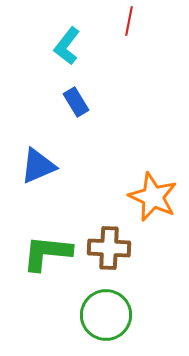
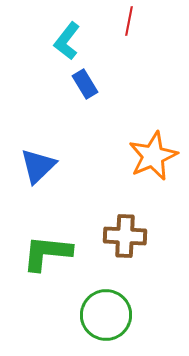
cyan L-shape: moved 5 px up
blue rectangle: moved 9 px right, 18 px up
blue triangle: rotated 21 degrees counterclockwise
orange star: moved 41 px up; rotated 24 degrees clockwise
brown cross: moved 16 px right, 12 px up
